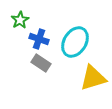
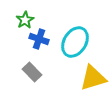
green star: moved 5 px right
gray rectangle: moved 9 px left, 9 px down; rotated 12 degrees clockwise
